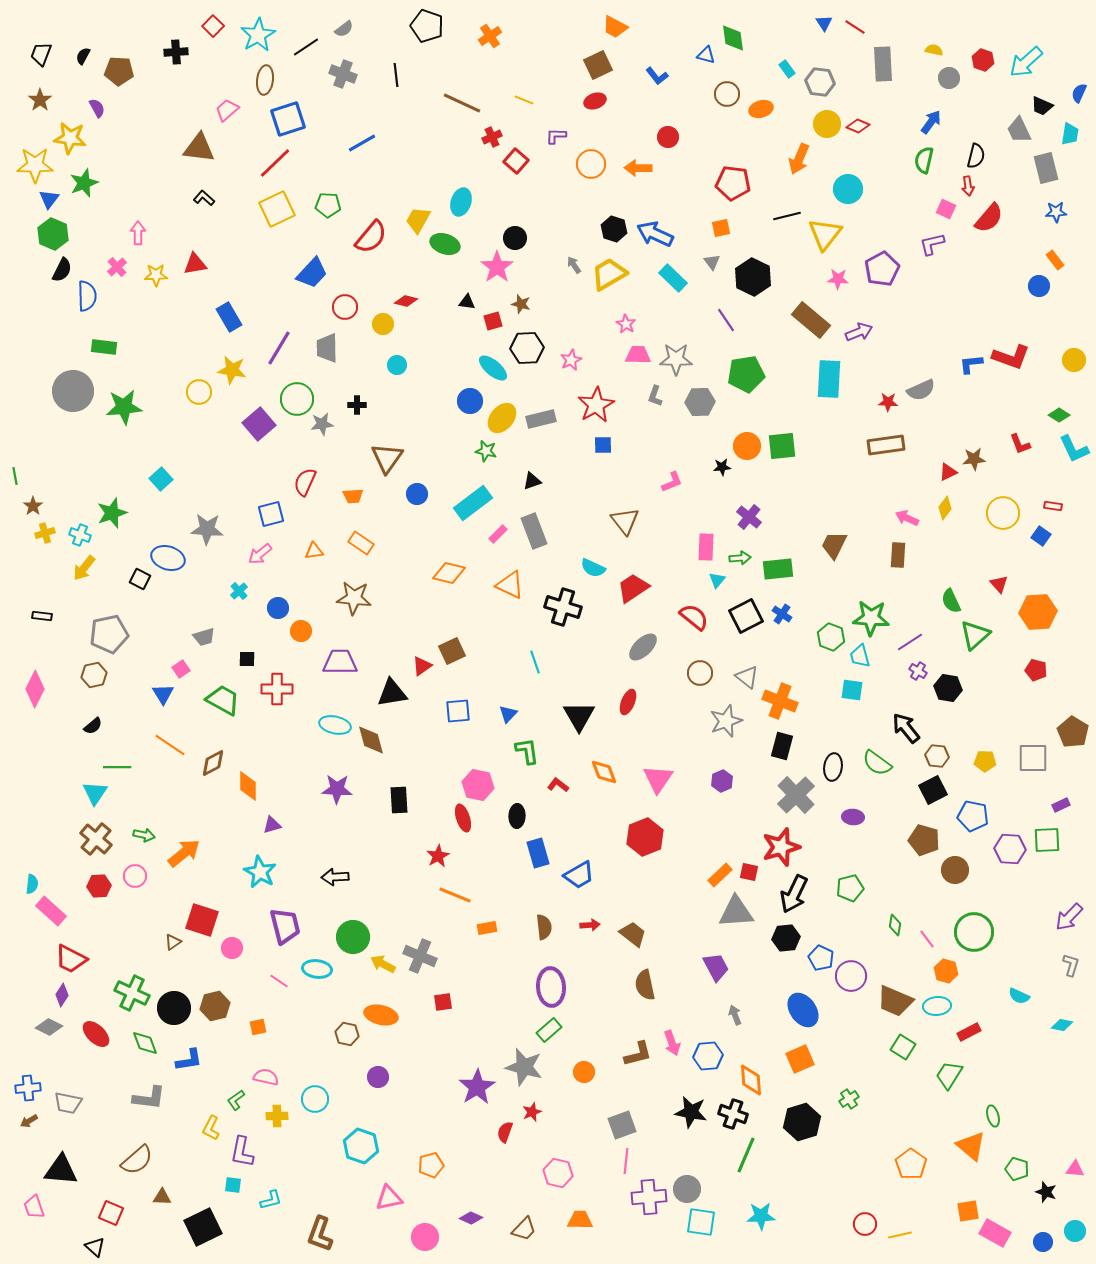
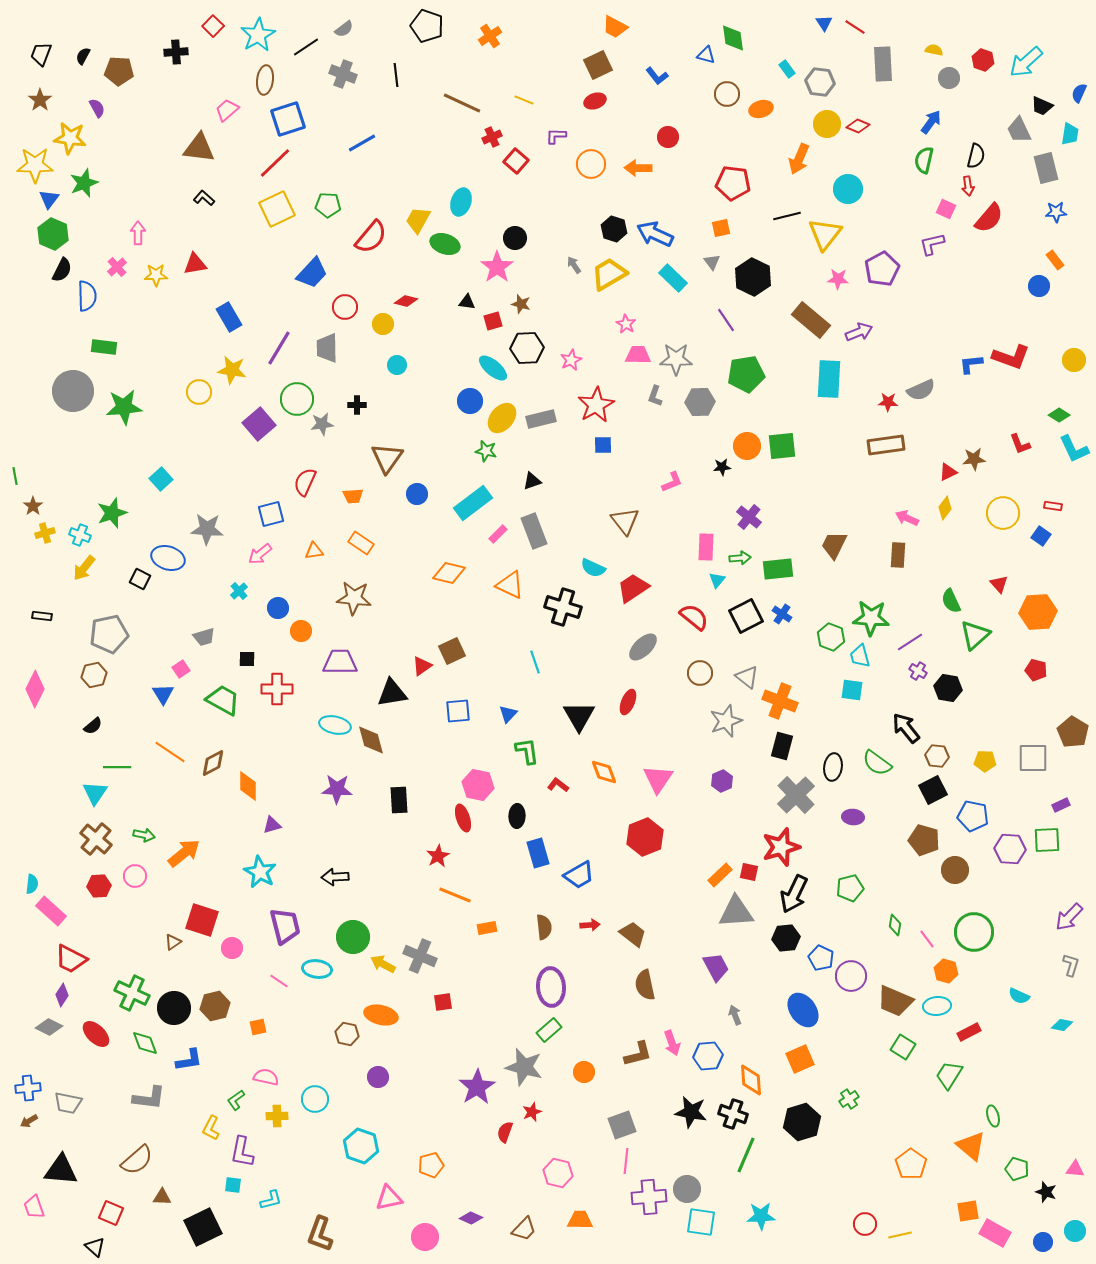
orange line at (170, 745): moved 7 px down
